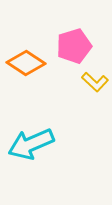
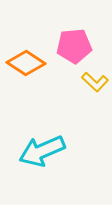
pink pentagon: rotated 12 degrees clockwise
cyan arrow: moved 11 px right, 7 px down
